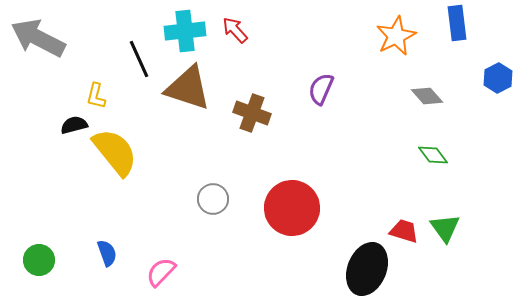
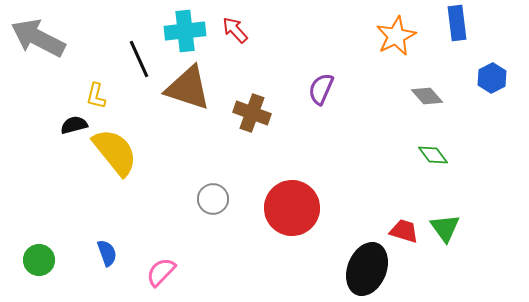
blue hexagon: moved 6 px left
